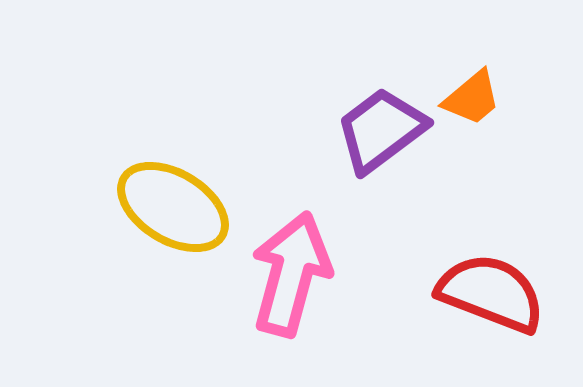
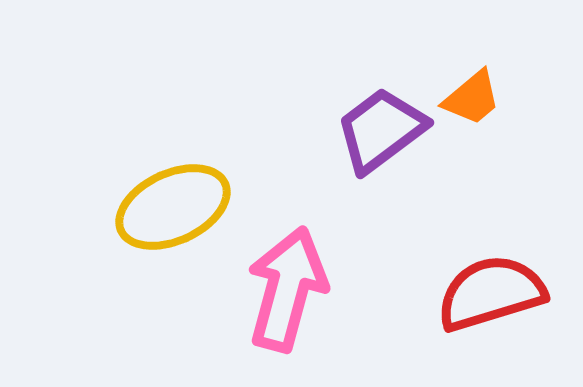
yellow ellipse: rotated 56 degrees counterclockwise
pink arrow: moved 4 px left, 15 px down
red semicircle: rotated 38 degrees counterclockwise
